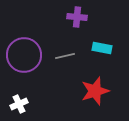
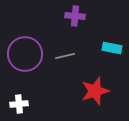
purple cross: moved 2 px left, 1 px up
cyan rectangle: moved 10 px right
purple circle: moved 1 px right, 1 px up
white cross: rotated 18 degrees clockwise
